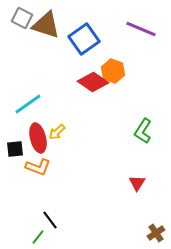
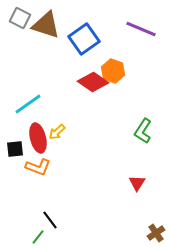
gray square: moved 2 px left
